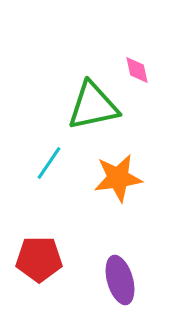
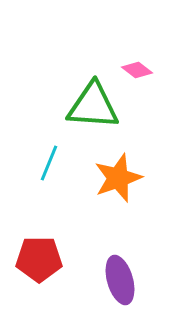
pink diamond: rotated 40 degrees counterclockwise
green triangle: rotated 16 degrees clockwise
cyan line: rotated 12 degrees counterclockwise
orange star: rotated 12 degrees counterclockwise
